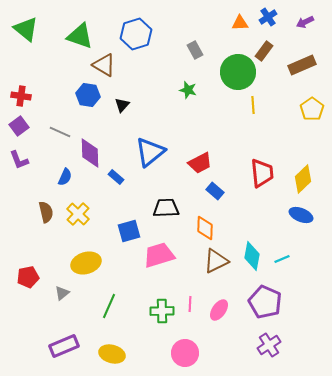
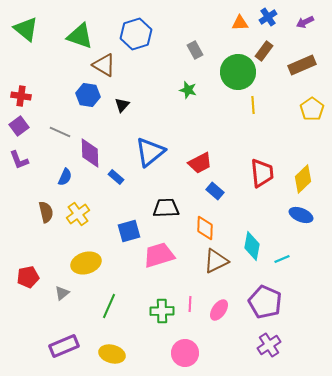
yellow cross at (78, 214): rotated 10 degrees clockwise
cyan diamond at (252, 256): moved 10 px up
